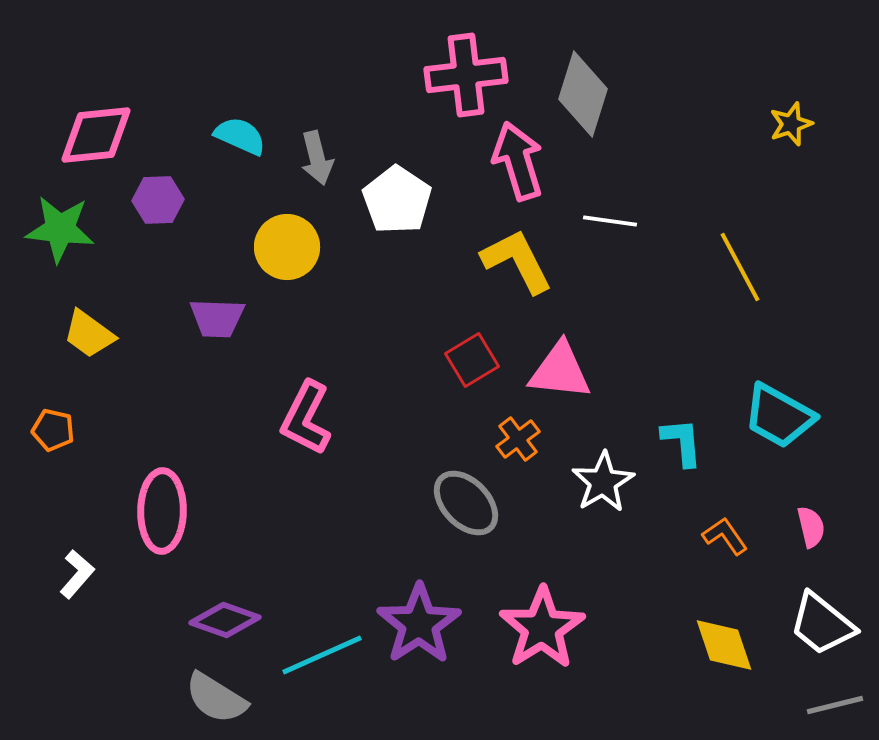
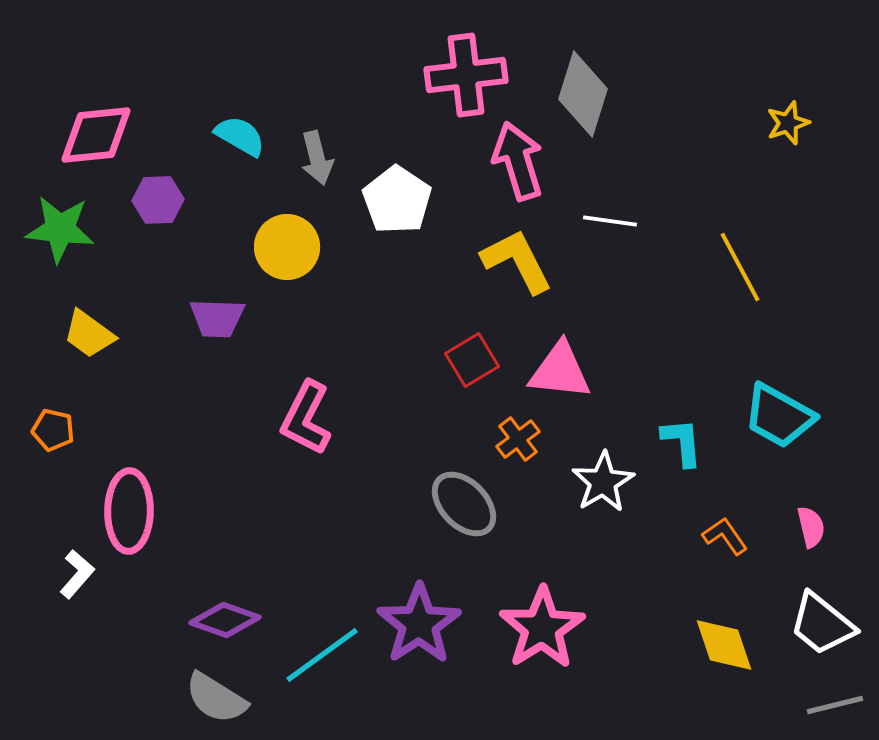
yellow star: moved 3 px left, 1 px up
cyan semicircle: rotated 6 degrees clockwise
gray ellipse: moved 2 px left, 1 px down
pink ellipse: moved 33 px left
cyan line: rotated 12 degrees counterclockwise
